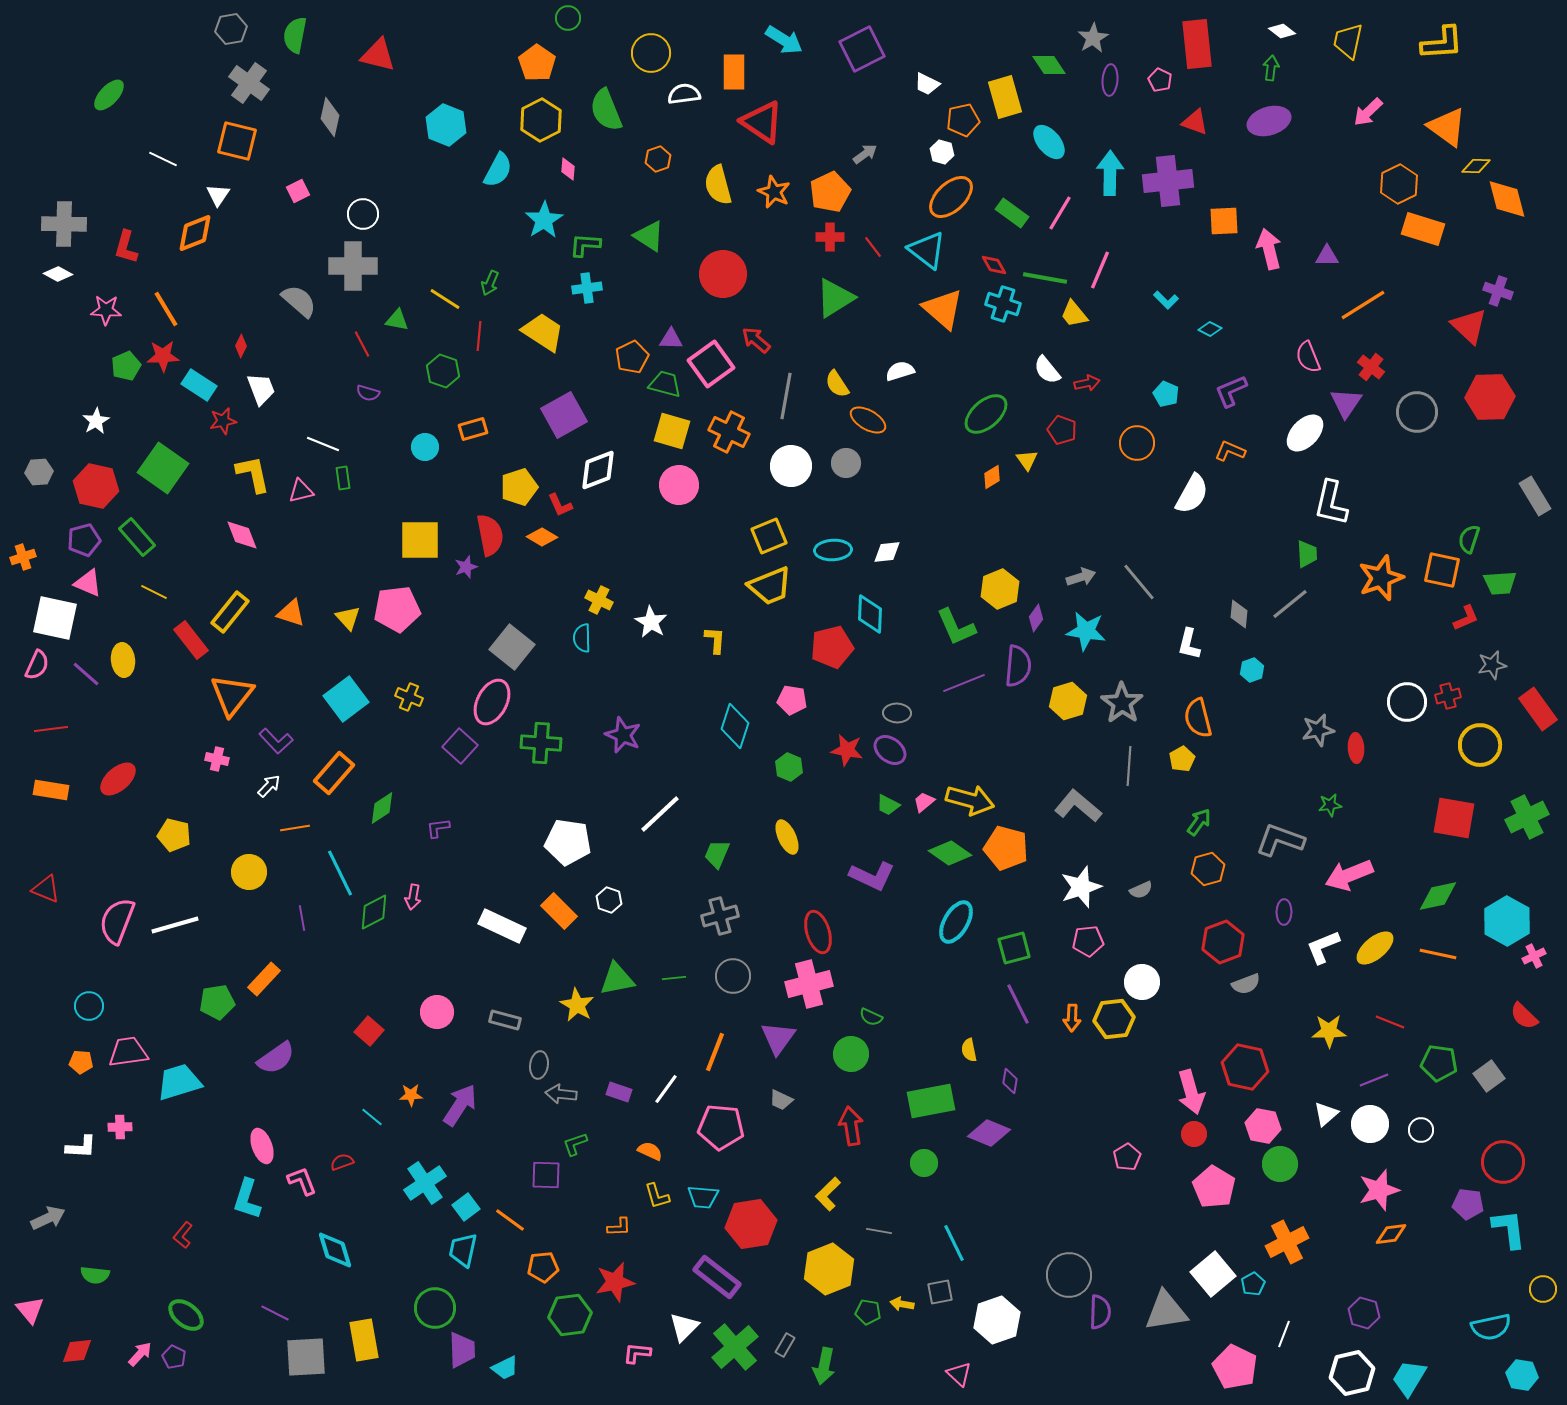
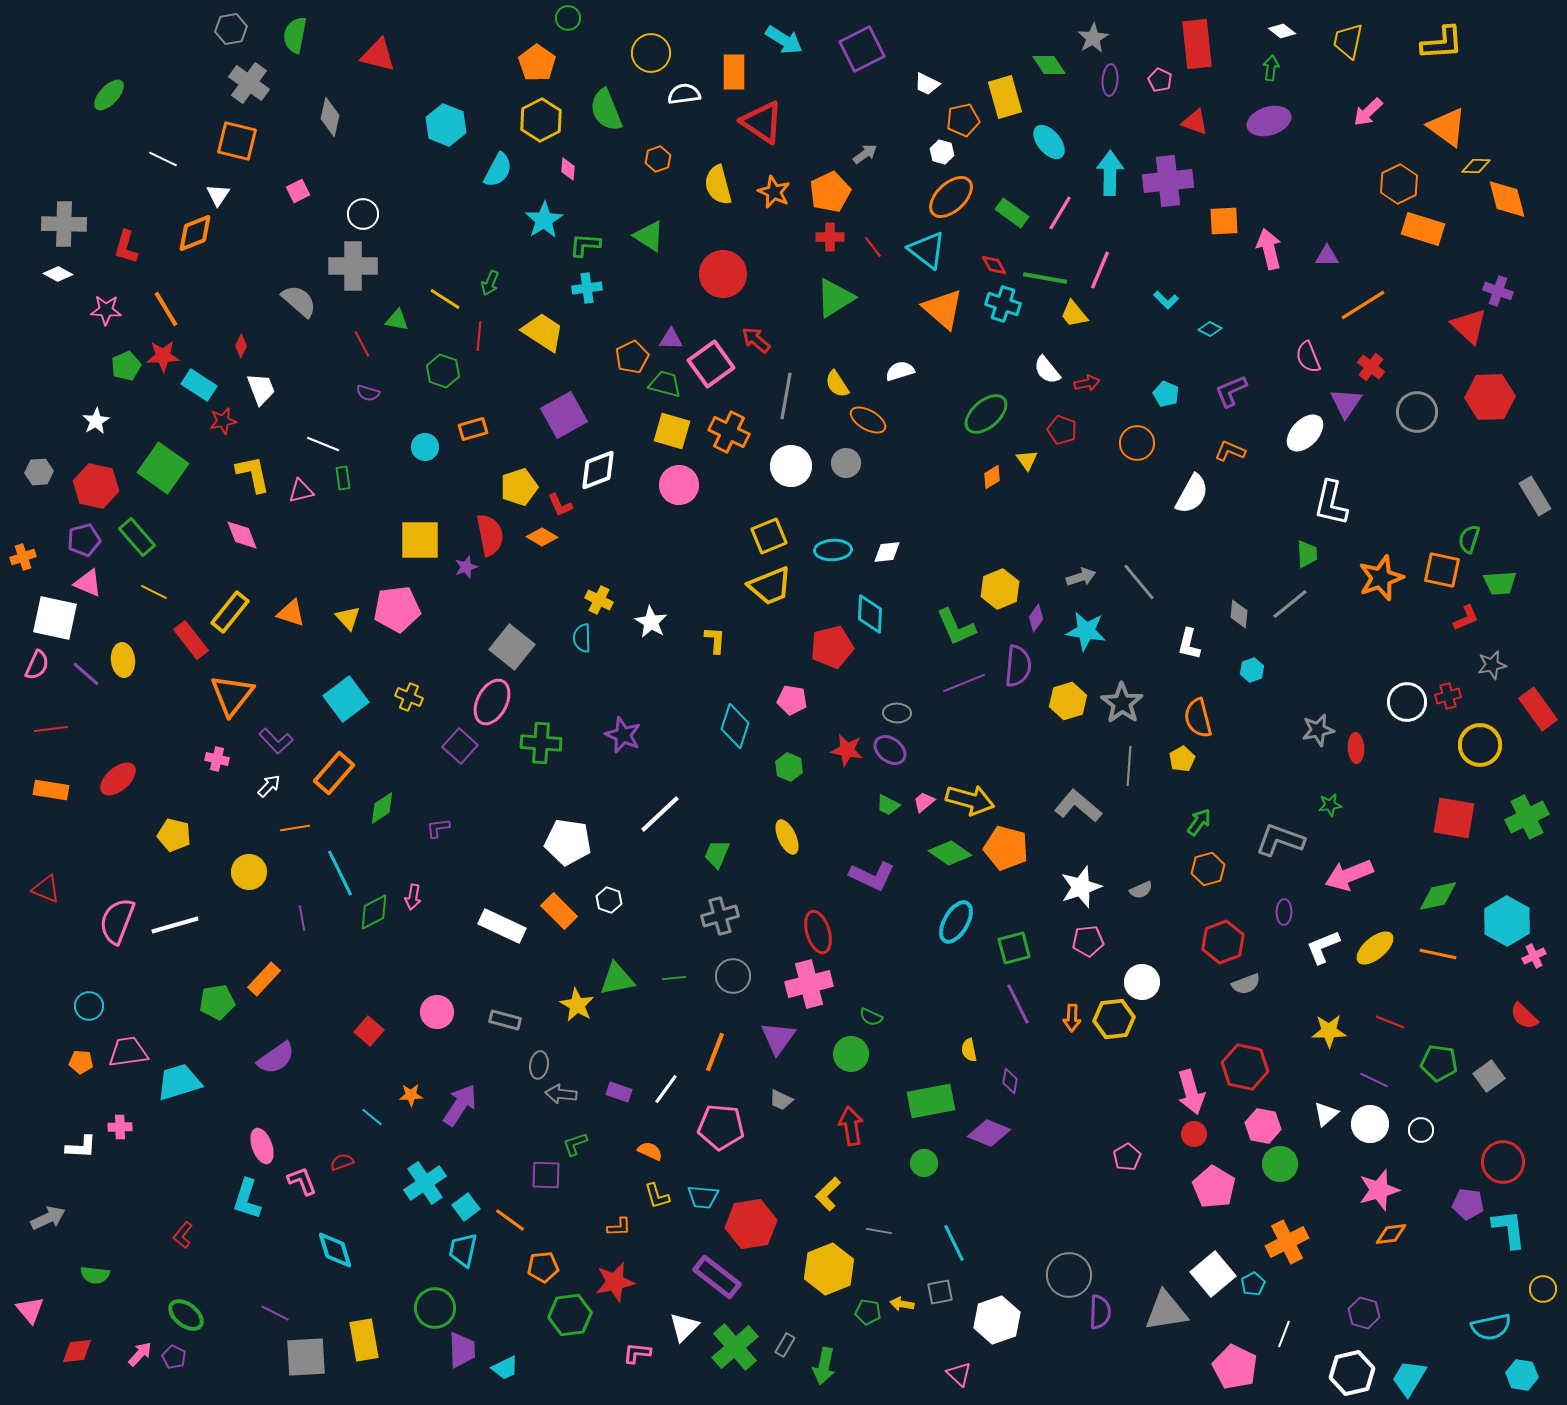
purple line at (1374, 1080): rotated 48 degrees clockwise
